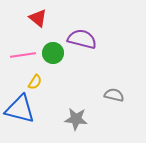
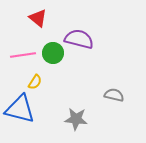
purple semicircle: moved 3 px left
